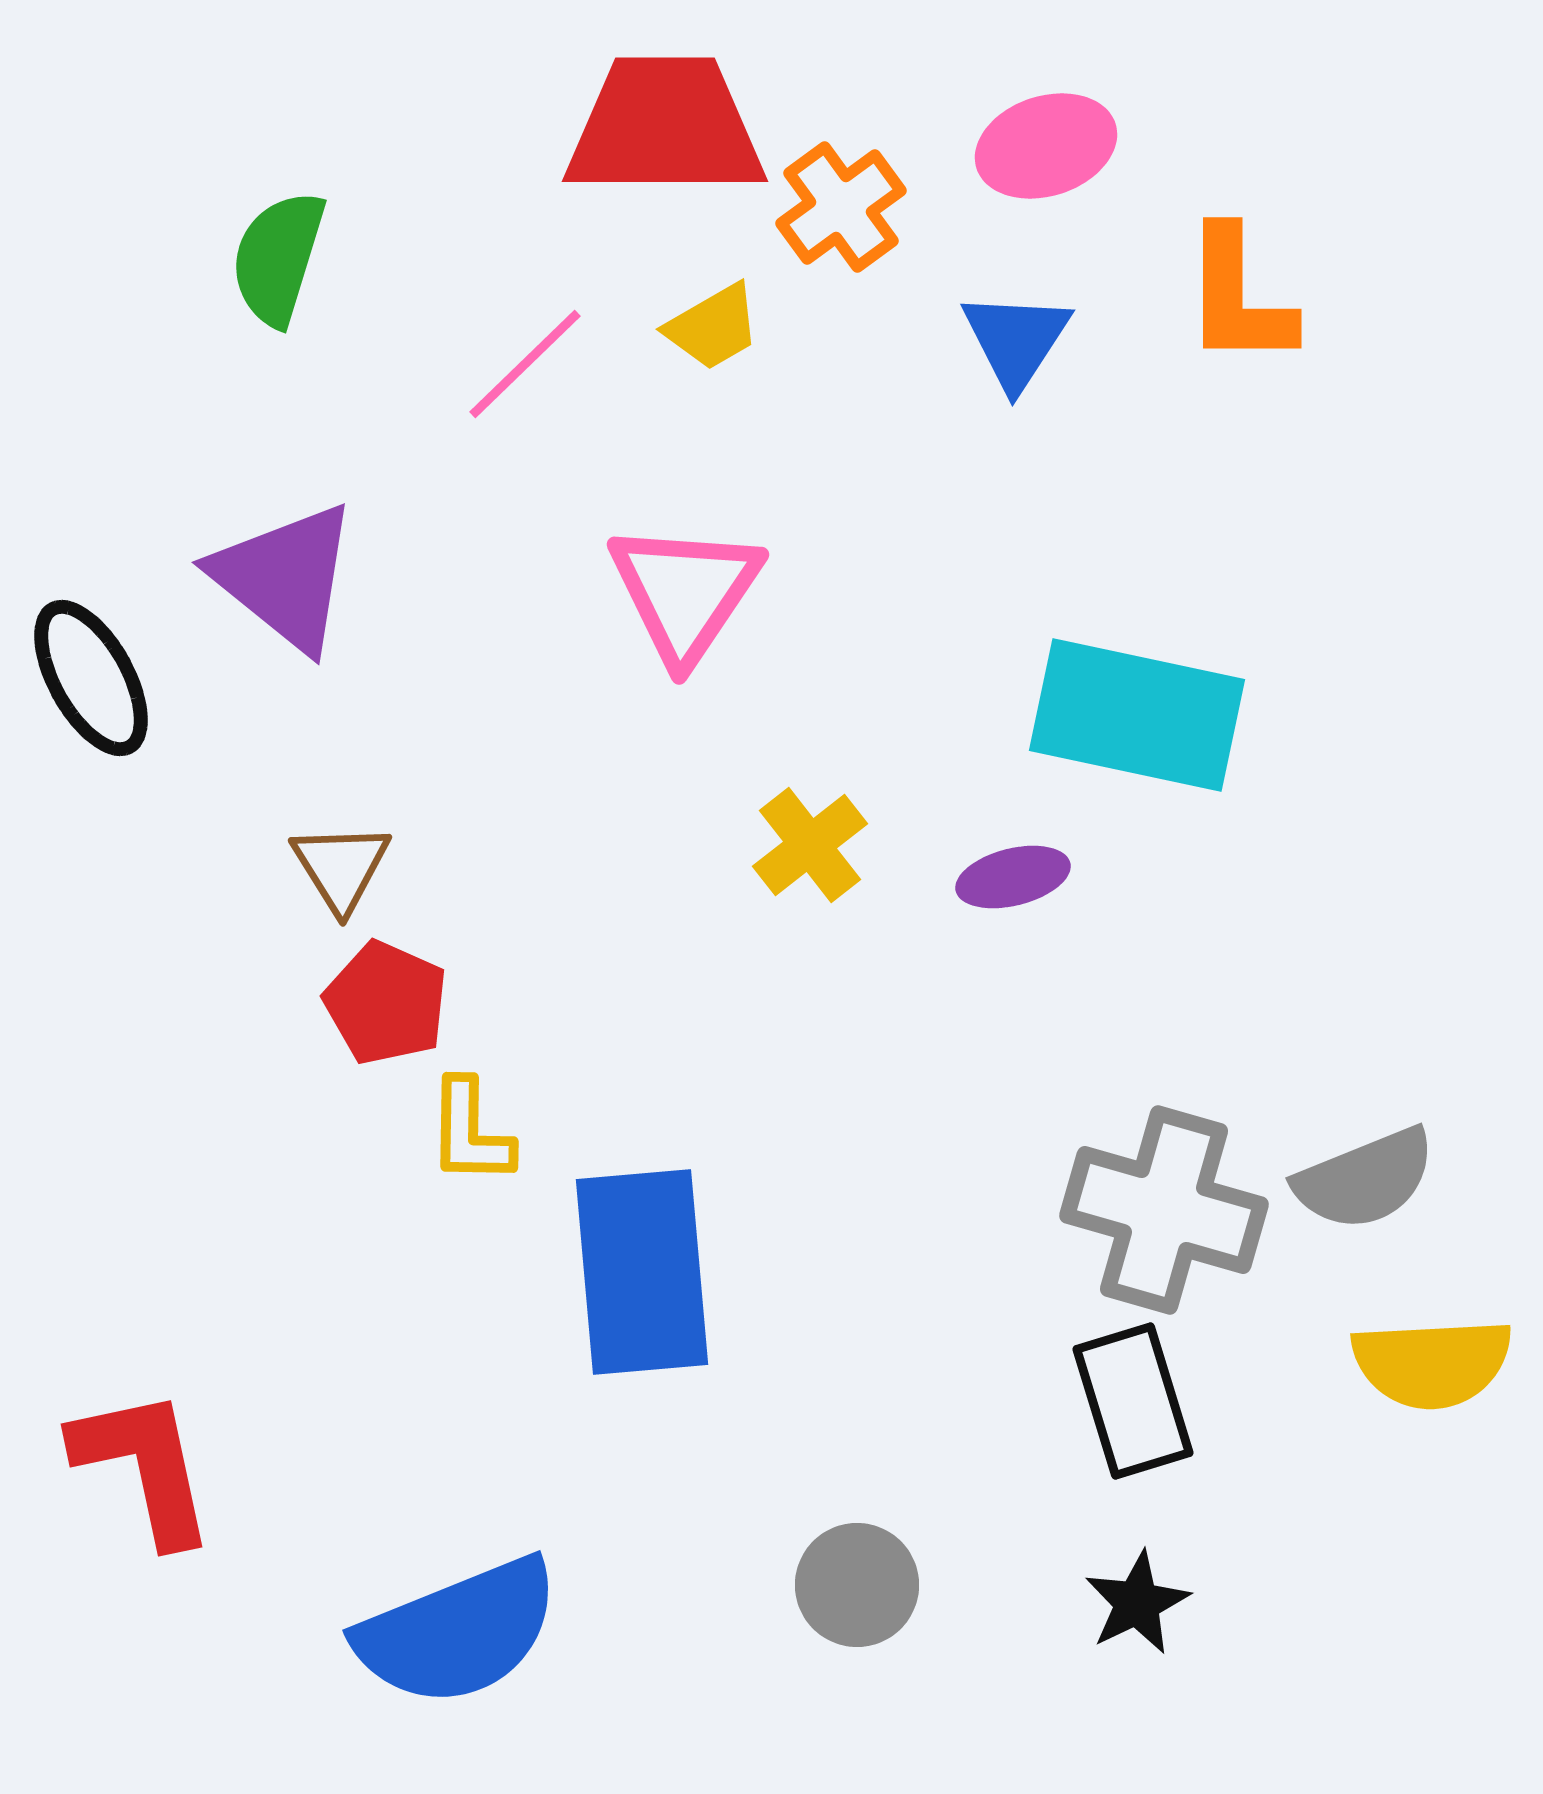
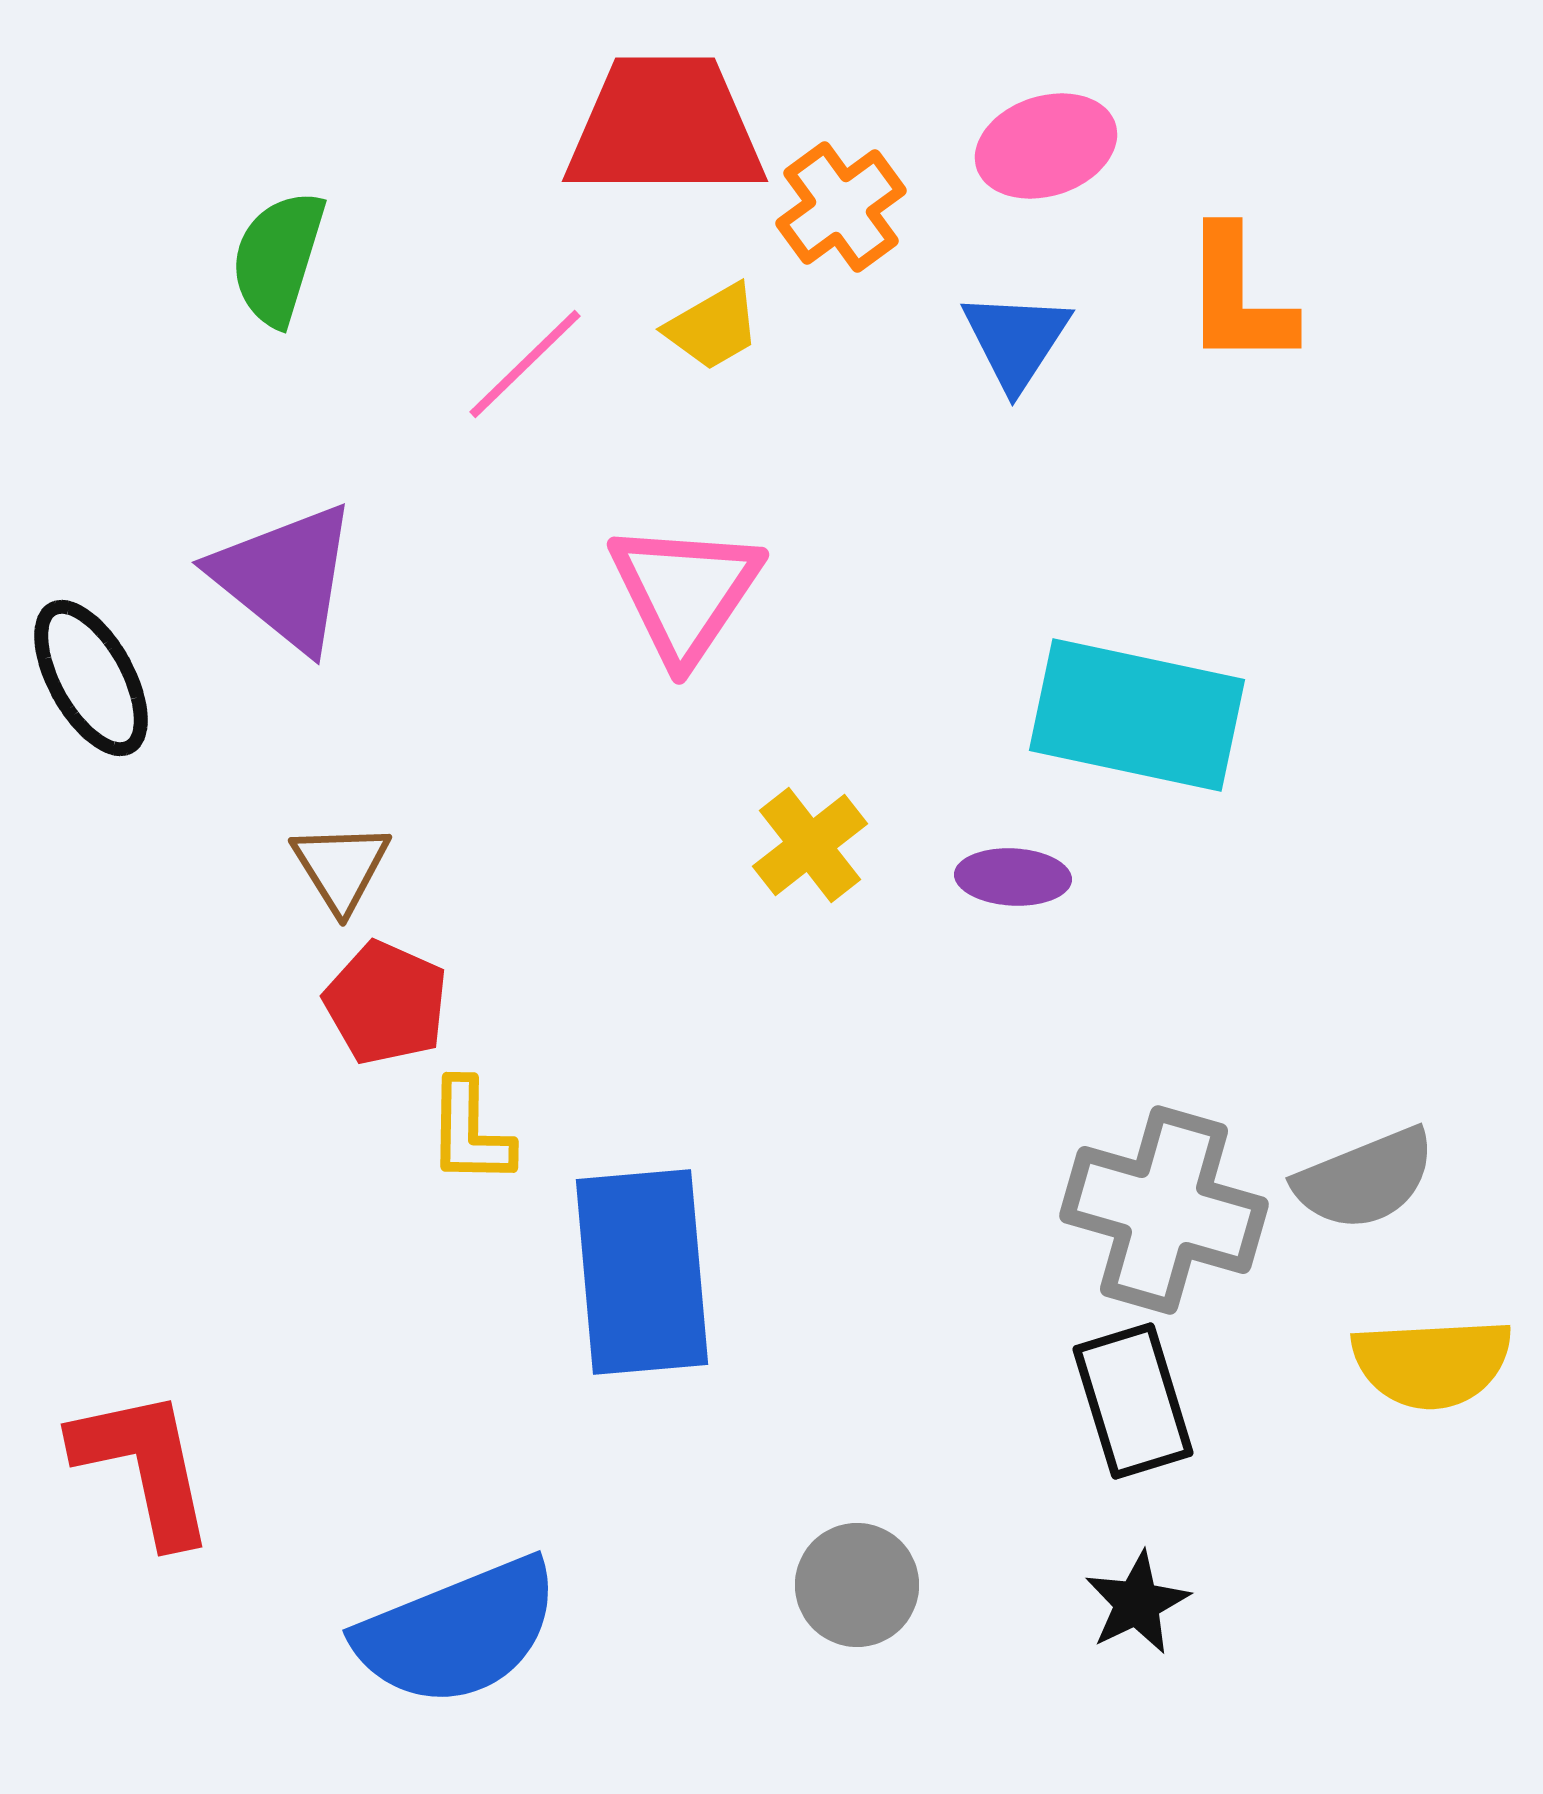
purple ellipse: rotated 17 degrees clockwise
